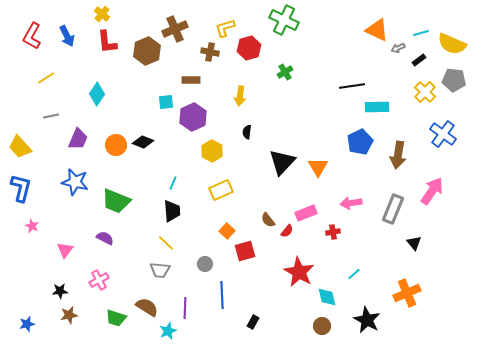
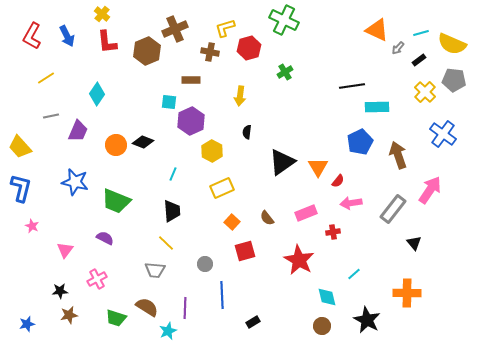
gray arrow at (398, 48): rotated 24 degrees counterclockwise
cyan square at (166, 102): moved 3 px right; rotated 14 degrees clockwise
purple hexagon at (193, 117): moved 2 px left, 4 px down
purple trapezoid at (78, 139): moved 8 px up
brown arrow at (398, 155): rotated 152 degrees clockwise
black triangle at (282, 162): rotated 12 degrees clockwise
cyan line at (173, 183): moved 9 px up
yellow rectangle at (221, 190): moved 1 px right, 2 px up
pink arrow at (432, 191): moved 2 px left, 1 px up
gray rectangle at (393, 209): rotated 16 degrees clockwise
brown semicircle at (268, 220): moved 1 px left, 2 px up
orange square at (227, 231): moved 5 px right, 9 px up
red semicircle at (287, 231): moved 51 px right, 50 px up
gray trapezoid at (160, 270): moved 5 px left
red star at (299, 272): moved 12 px up
pink cross at (99, 280): moved 2 px left, 1 px up
orange cross at (407, 293): rotated 24 degrees clockwise
black rectangle at (253, 322): rotated 32 degrees clockwise
